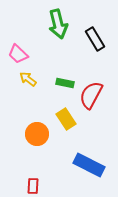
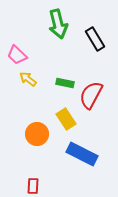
pink trapezoid: moved 1 px left, 1 px down
blue rectangle: moved 7 px left, 11 px up
